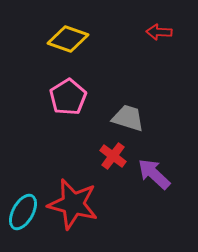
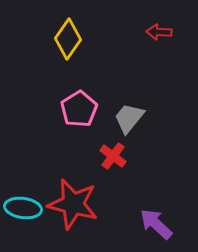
yellow diamond: rotated 75 degrees counterclockwise
pink pentagon: moved 11 px right, 12 px down
gray trapezoid: moved 1 px right; rotated 68 degrees counterclockwise
purple arrow: moved 2 px right, 50 px down
cyan ellipse: moved 4 px up; rotated 69 degrees clockwise
